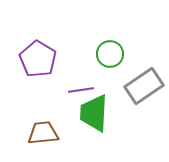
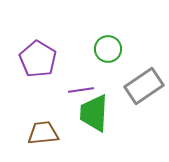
green circle: moved 2 px left, 5 px up
